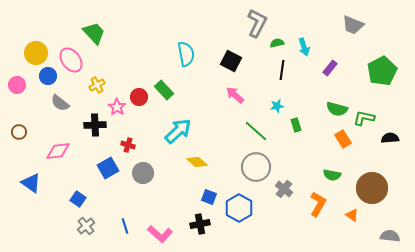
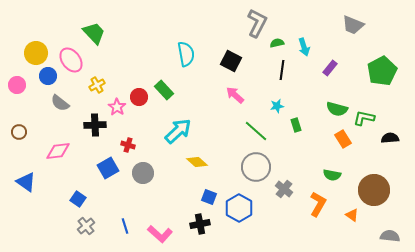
blue triangle at (31, 183): moved 5 px left, 1 px up
brown circle at (372, 188): moved 2 px right, 2 px down
